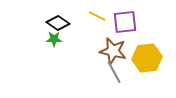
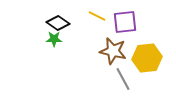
gray line: moved 9 px right, 7 px down
